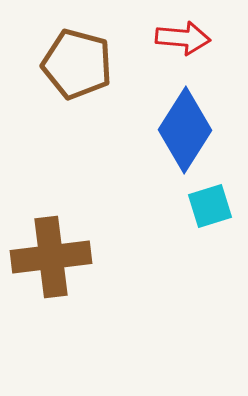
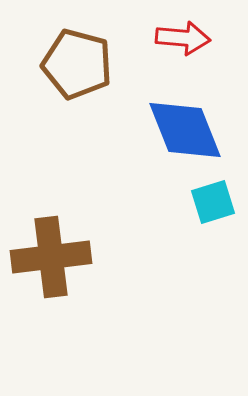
blue diamond: rotated 54 degrees counterclockwise
cyan square: moved 3 px right, 4 px up
